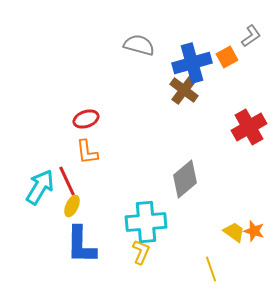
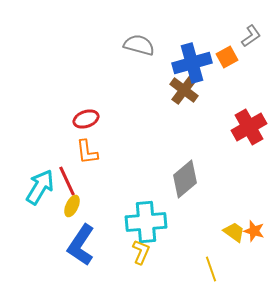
blue L-shape: rotated 33 degrees clockwise
